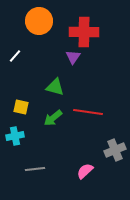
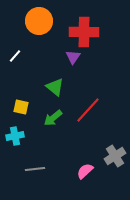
green triangle: rotated 24 degrees clockwise
red line: moved 2 px up; rotated 56 degrees counterclockwise
gray cross: moved 6 px down; rotated 10 degrees counterclockwise
